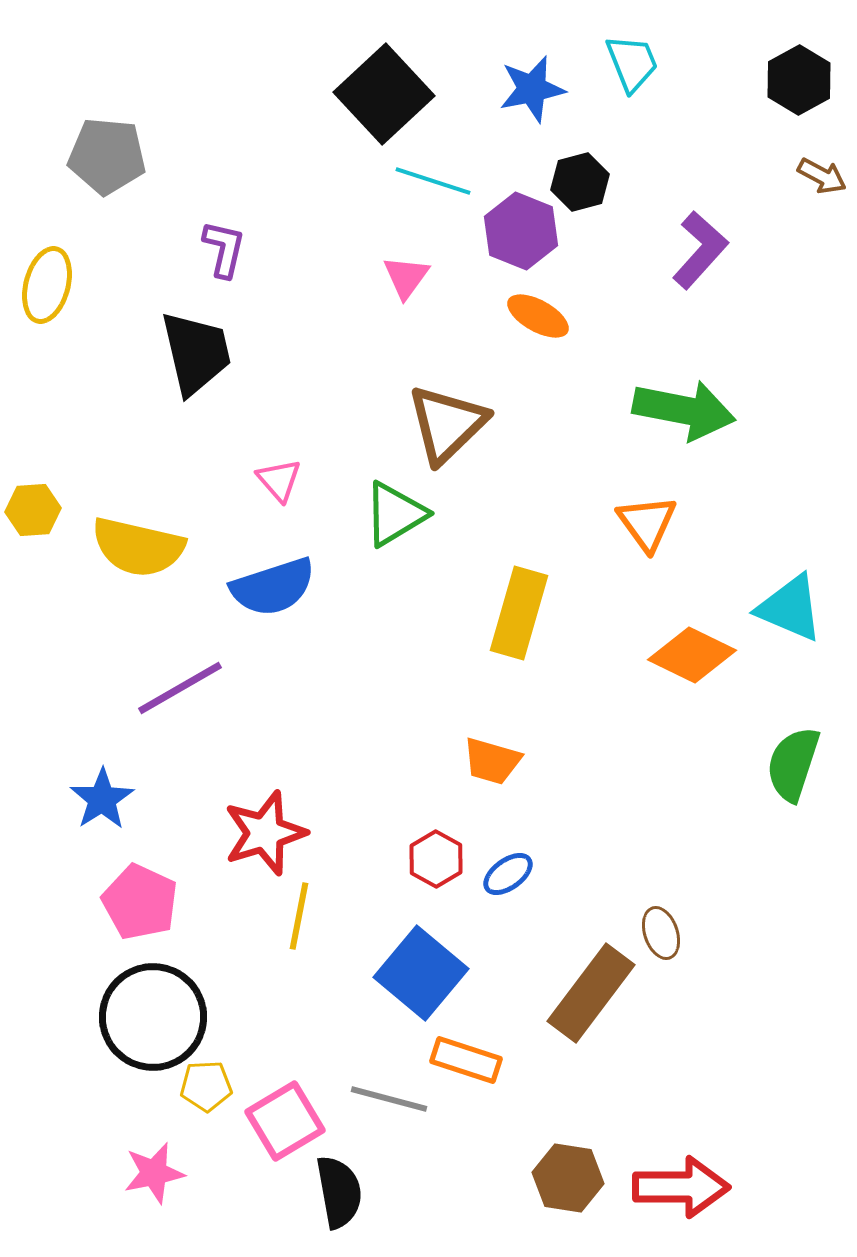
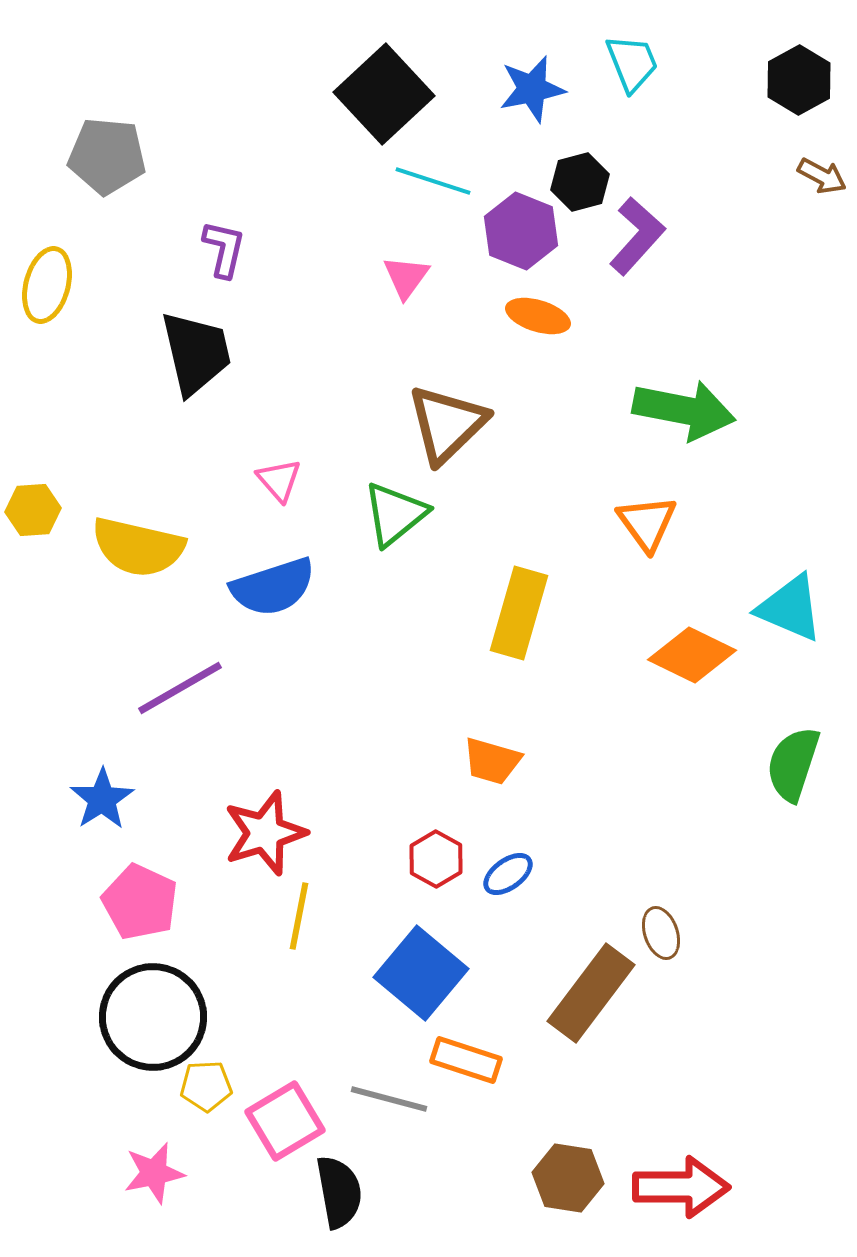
purple L-shape at (700, 250): moved 63 px left, 14 px up
orange ellipse at (538, 316): rotated 12 degrees counterclockwise
green triangle at (395, 514): rotated 8 degrees counterclockwise
